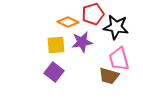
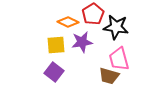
red pentagon: rotated 15 degrees counterclockwise
